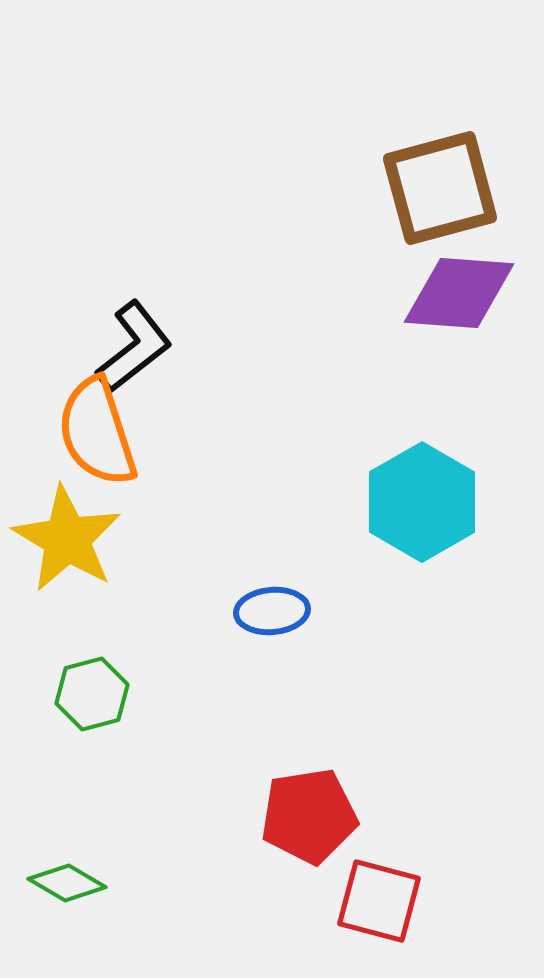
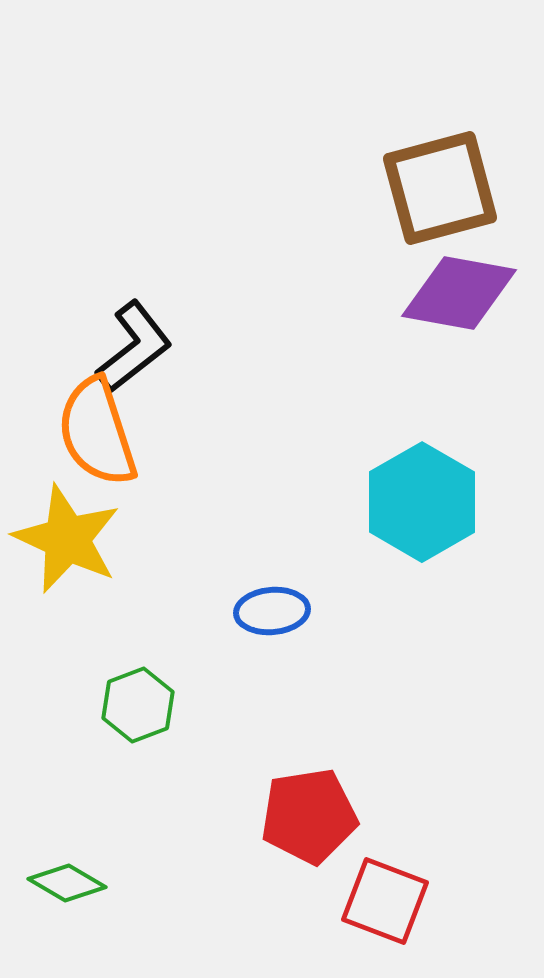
purple diamond: rotated 6 degrees clockwise
yellow star: rotated 6 degrees counterclockwise
green hexagon: moved 46 px right, 11 px down; rotated 6 degrees counterclockwise
red square: moved 6 px right; rotated 6 degrees clockwise
